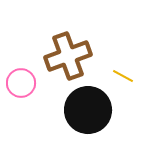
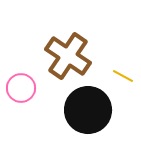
brown cross: rotated 36 degrees counterclockwise
pink circle: moved 5 px down
